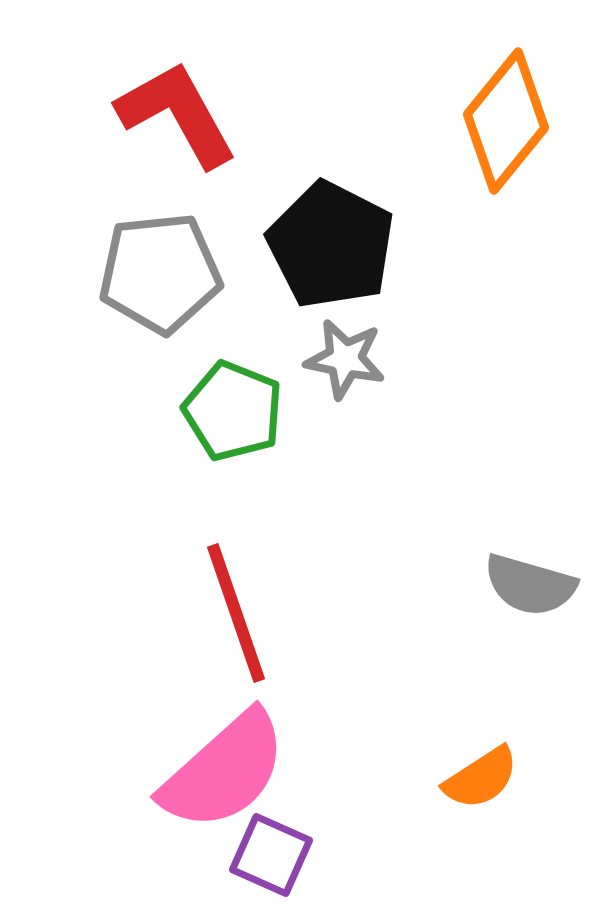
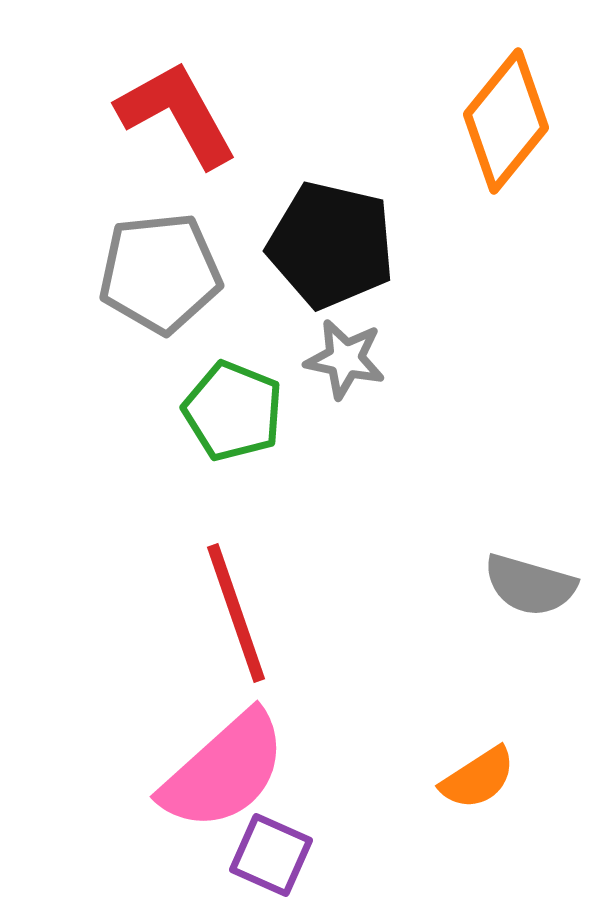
black pentagon: rotated 14 degrees counterclockwise
orange semicircle: moved 3 px left
